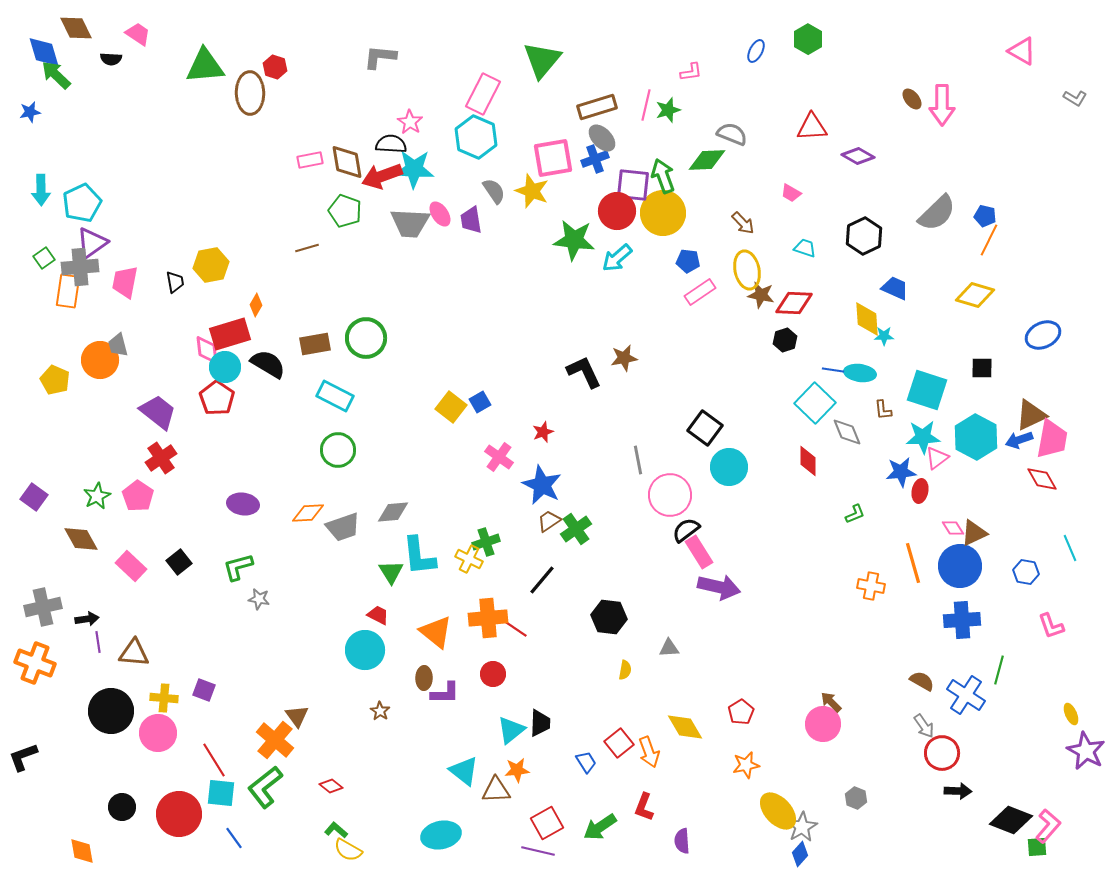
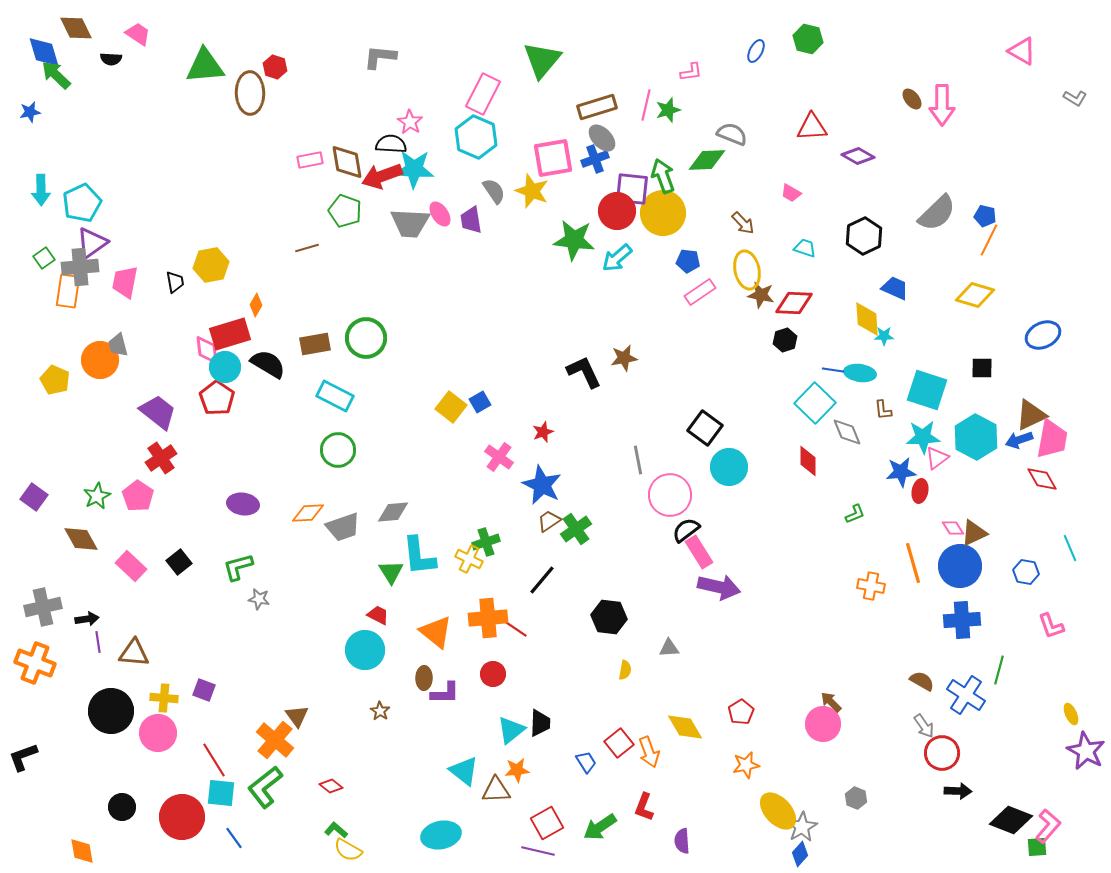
green hexagon at (808, 39): rotated 16 degrees counterclockwise
purple square at (633, 185): moved 1 px left, 4 px down
red circle at (179, 814): moved 3 px right, 3 px down
